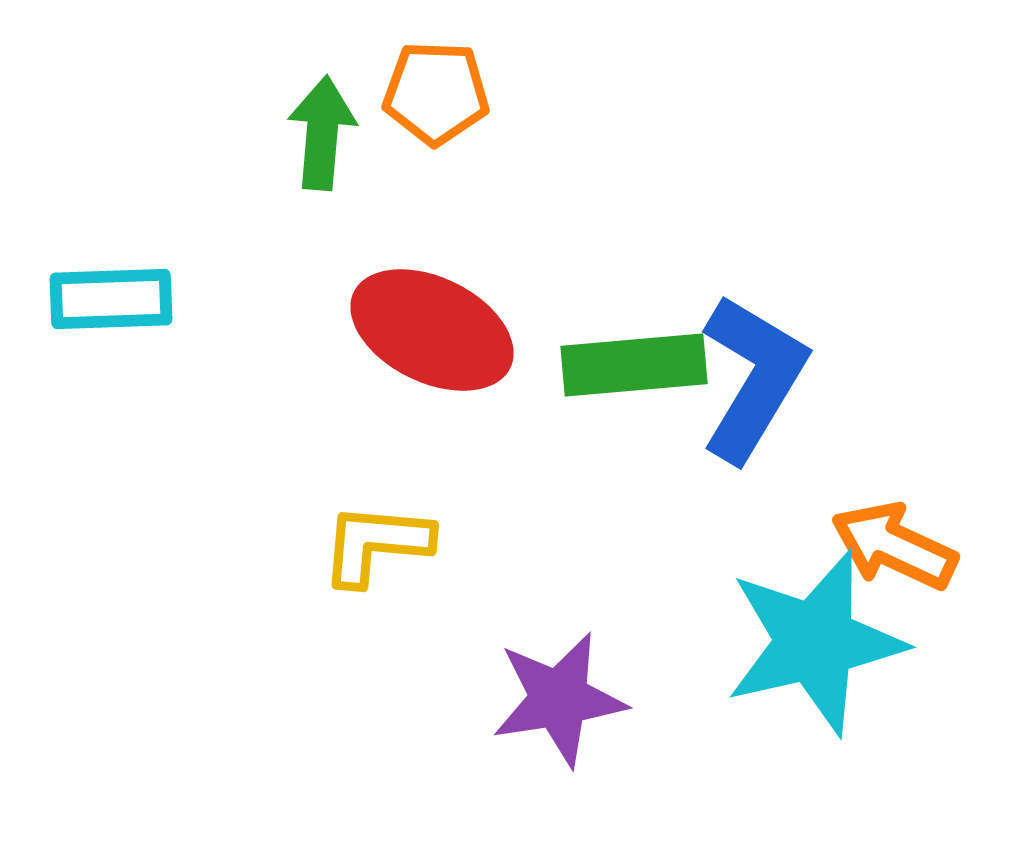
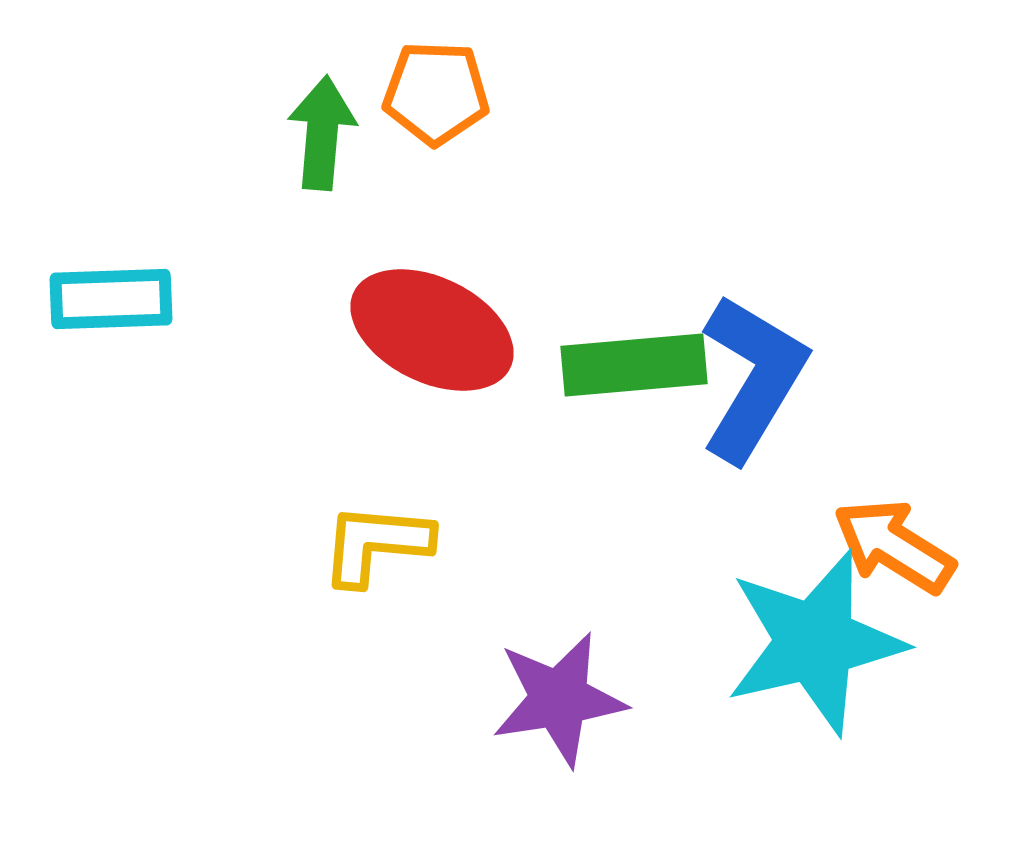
orange arrow: rotated 7 degrees clockwise
